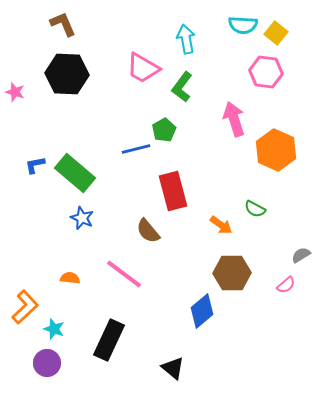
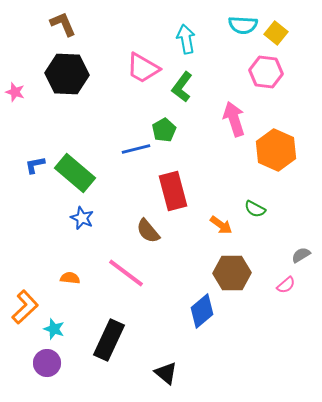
pink line: moved 2 px right, 1 px up
black triangle: moved 7 px left, 5 px down
